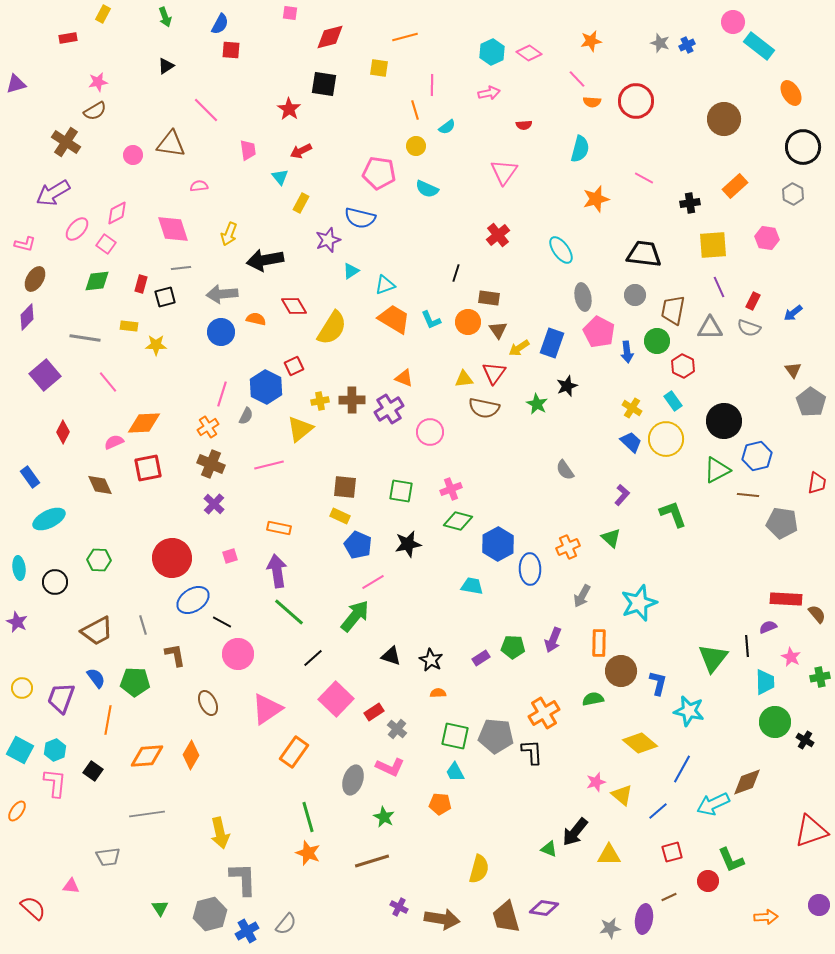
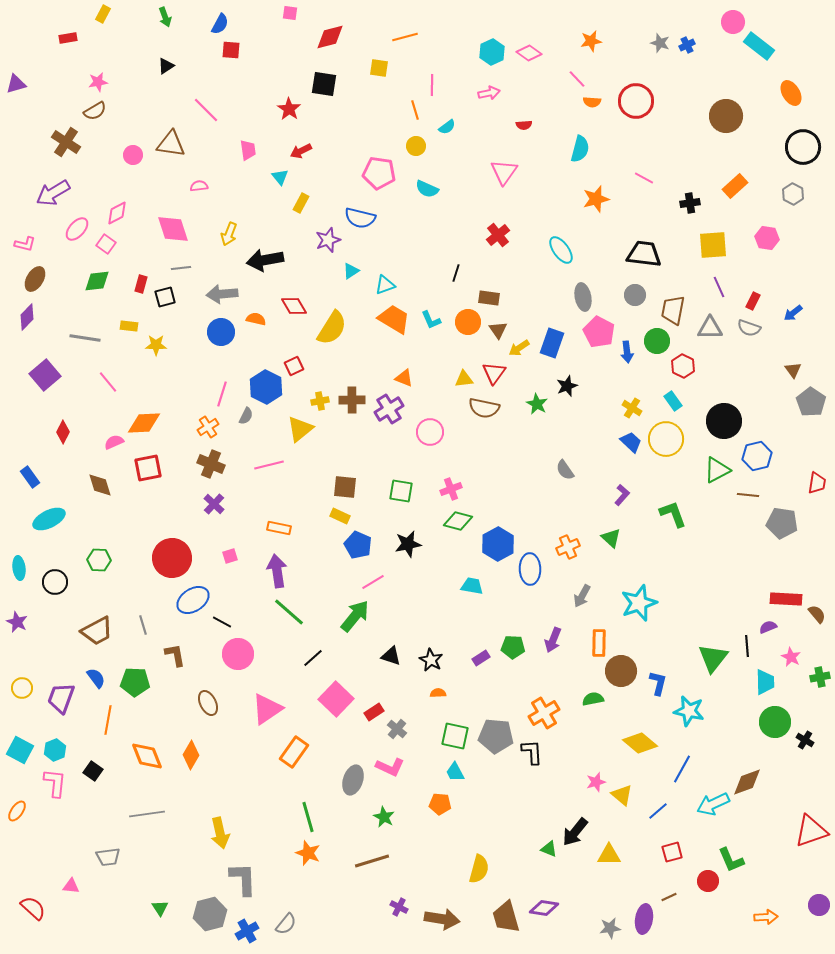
brown circle at (724, 119): moved 2 px right, 3 px up
brown diamond at (100, 485): rotated 8 degrees clockwise
orange diamond at (147, 756): rotated 72 degrees clockwise
